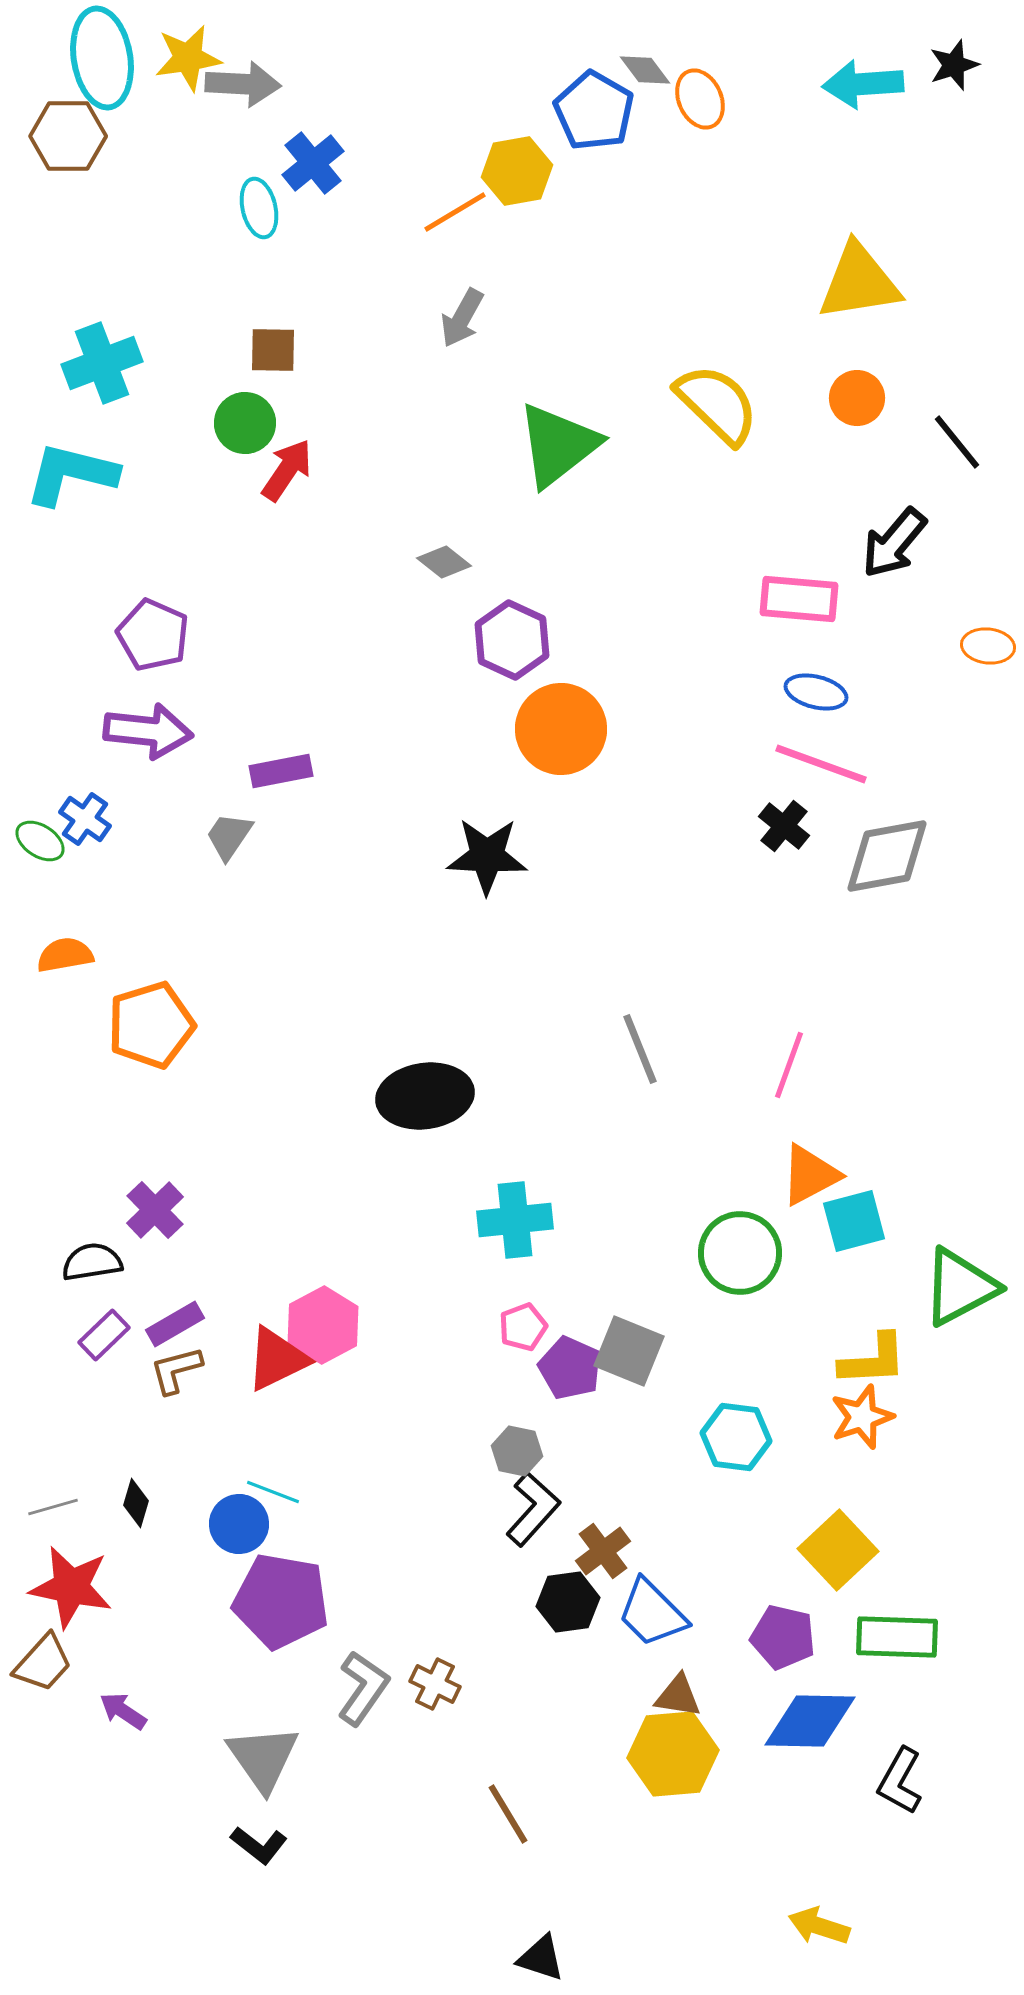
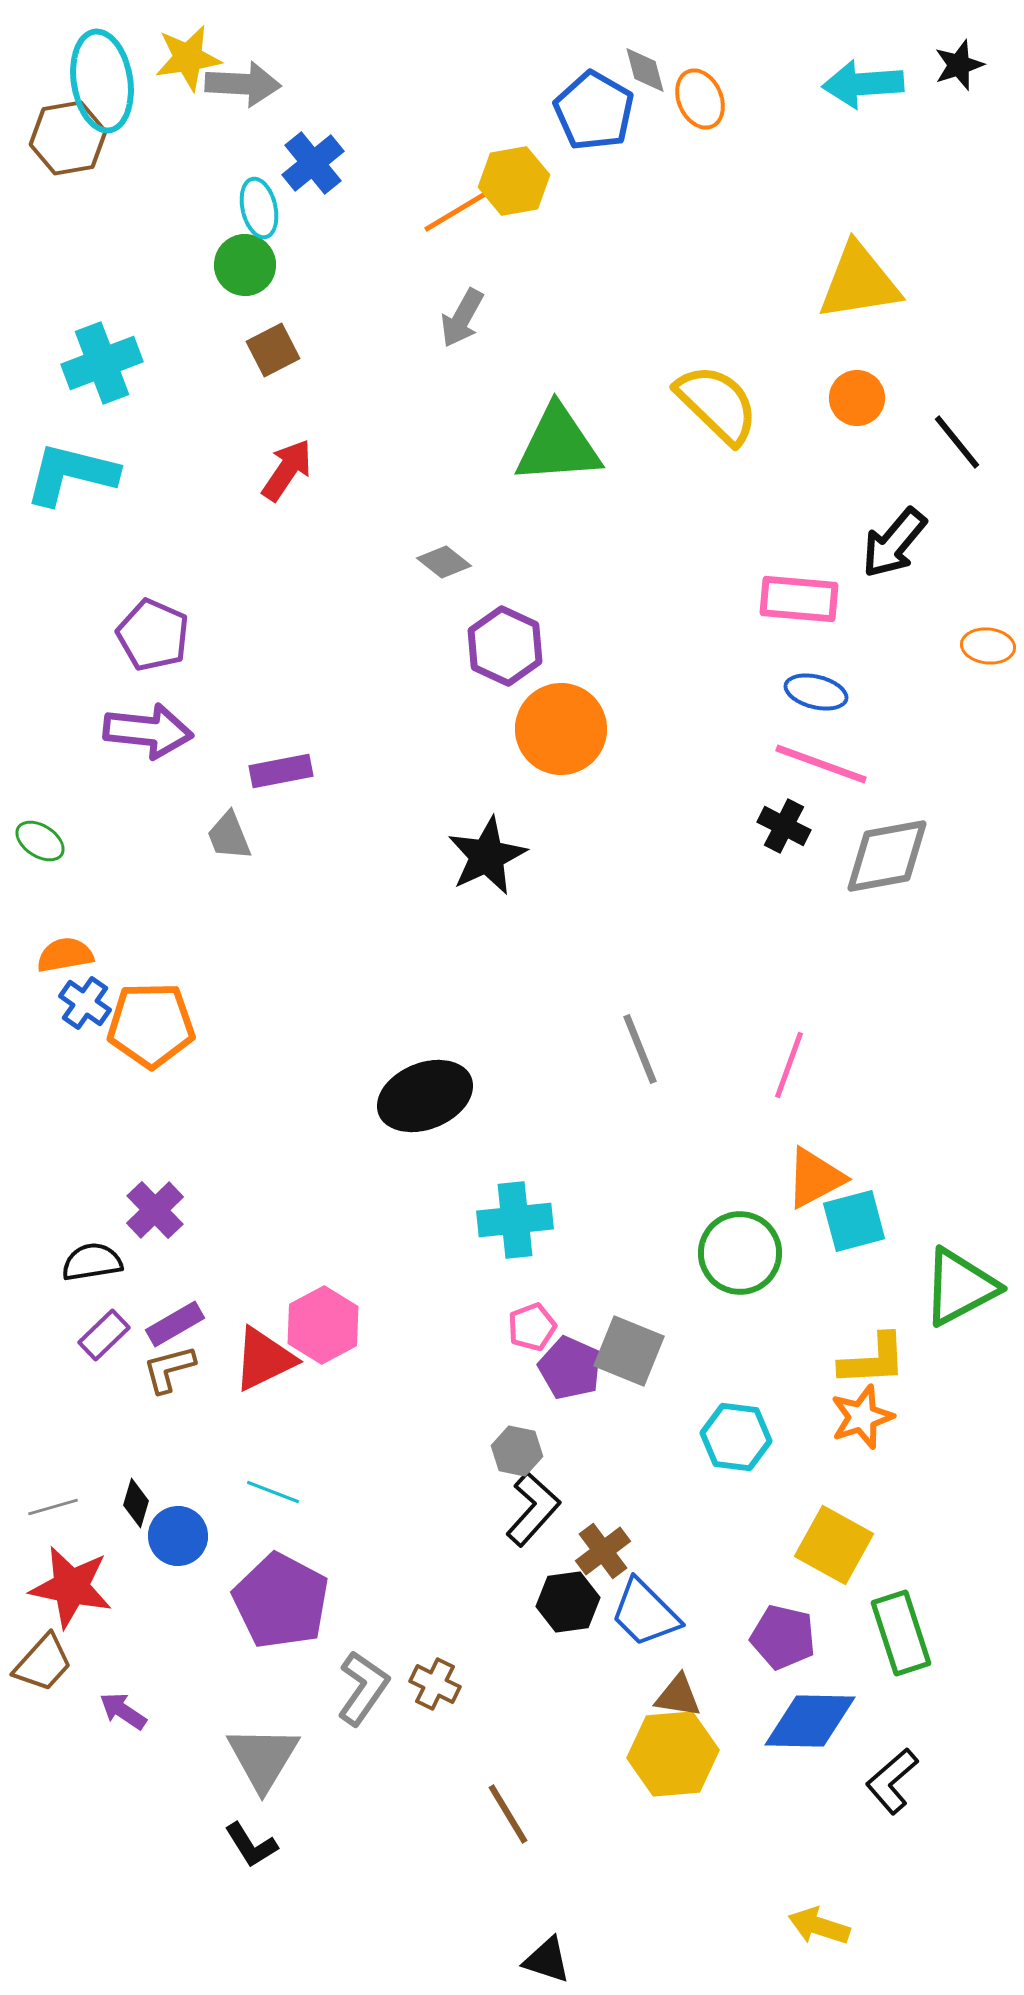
cyan ellipse at (102, 58): moved 23 px down
black star at (954, 65): moved 5 px right
gray diamond at (645, 70): rotated 22 degrees clockwise
brown hexagon at (68, 136): moved 2 px down; rotated 10 degrees counterclockwise
yellow hexagon at (517, 171): moved 3 px left, 10 px down
brown square at (273, 350): rotated 28 degrees counterclockwise
green circle at (245, 423): moved 158 px up
green triangle at (558, 445): rotated 34 degrees clockwise
purple hexagon at (512, 640): moved 7 px left, 6 px down
blue cross at (85, 819): moved 184 px down
black cross at (784, 826): rotated 12 degrees counterclockwise
gray trapezoid at (229, 836): rotated 56 degrees counterclockwise
black star at (487, 856): rotated 28 degrees counterclockwise
orange pentagon at (151, 1025): rotated 16 degrees clockwise
black ellipse at (425, 1096): rotated 14 degrees counterclockwise
orange triangle at (810, 1175): moved 5 px right, 3 px down
pink pentagon at (523, 1327): moved 9 px right
red triangle at (277, 1359): moved 13 px left
brown L-shape at (176, 1370): moved 7 px left, 1 px up
blue circle at (239, 1524): moved 61 px left, 12 px down
yellow square at (838, 1550): moved 4 px left, 5 px up; rotated 18 degrees counterclockwise
purple pentagon at (281, 1601): rotated 18 degrees clockwise
blue trapezoid at (652, 1613): moved 7 px left
green rectangle at (897, 1637): moved 4 px right, 4 px up; rotated 70 degrees clockwise
gray triangle at (263, 1758): rotated 6 degrees clockwise
black L-shape at (900, 1781): moved 8 px left; rotated 20 degrees clockwise
black L-shape at (259, 1845): moved 8 px left; rotated 20 degrees clockwise
black triangle at (541, 1958): moved 6 px right, 2 px down
